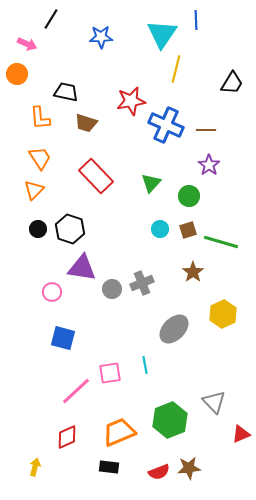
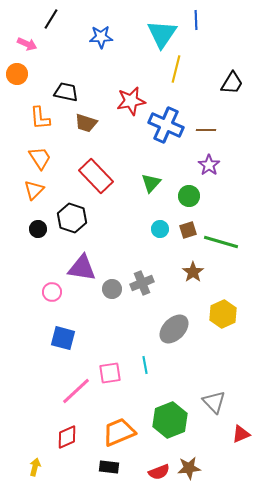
black hexagon at (70, 229): moved 2 px right, 11 px up
